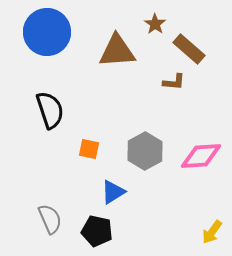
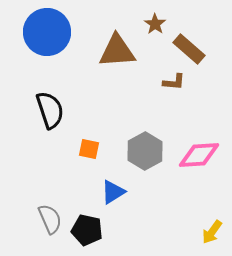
pink diamond: moved 2 px left, 1 px up
black pentagon: moved 10 px left, 1 px up
